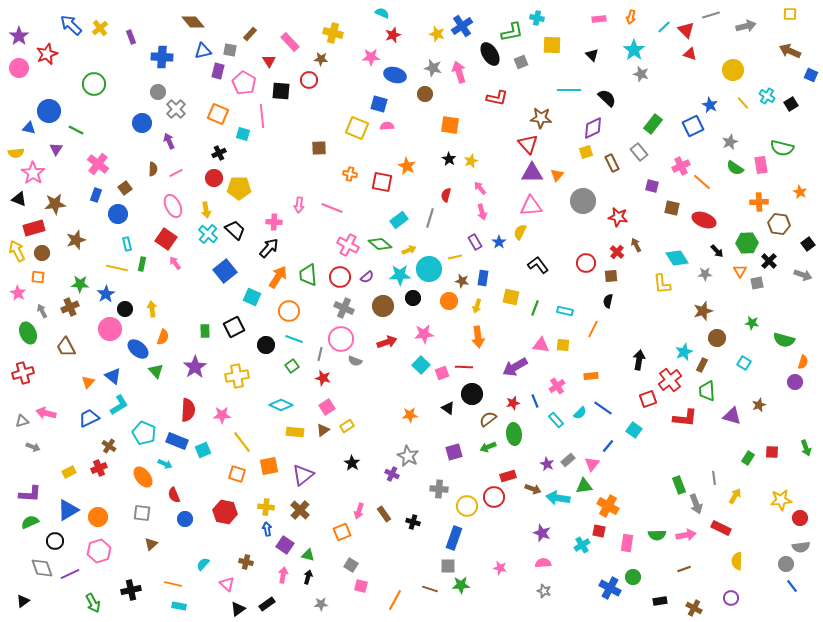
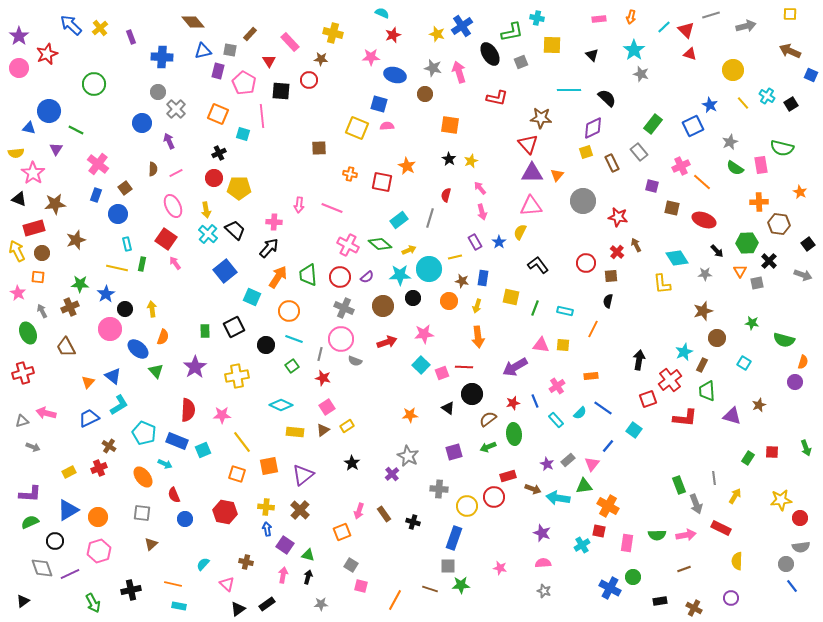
purple cross at (392, 474): rotated 24 degrees clockwise
